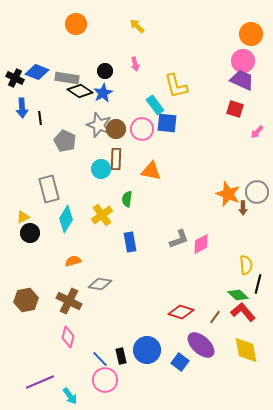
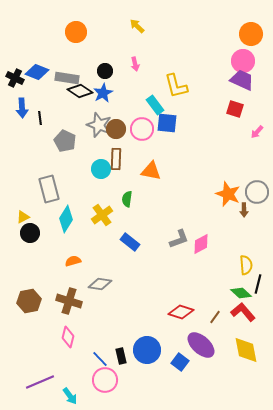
orange circle at (76, 24): moved 8 px down
brown arrow at (243, 208): moved 1 px right, 2 px down
blue rectangle at (130, 242): rotated 42 degrees counterclockwise
green diamond at (238, 295): moved 3 px right, 2 px up
brown hexagon at (26, 300): moved 3 px right, 1 px down
brown cross at (69, 301): rotated 10 degrees counterclockwise
